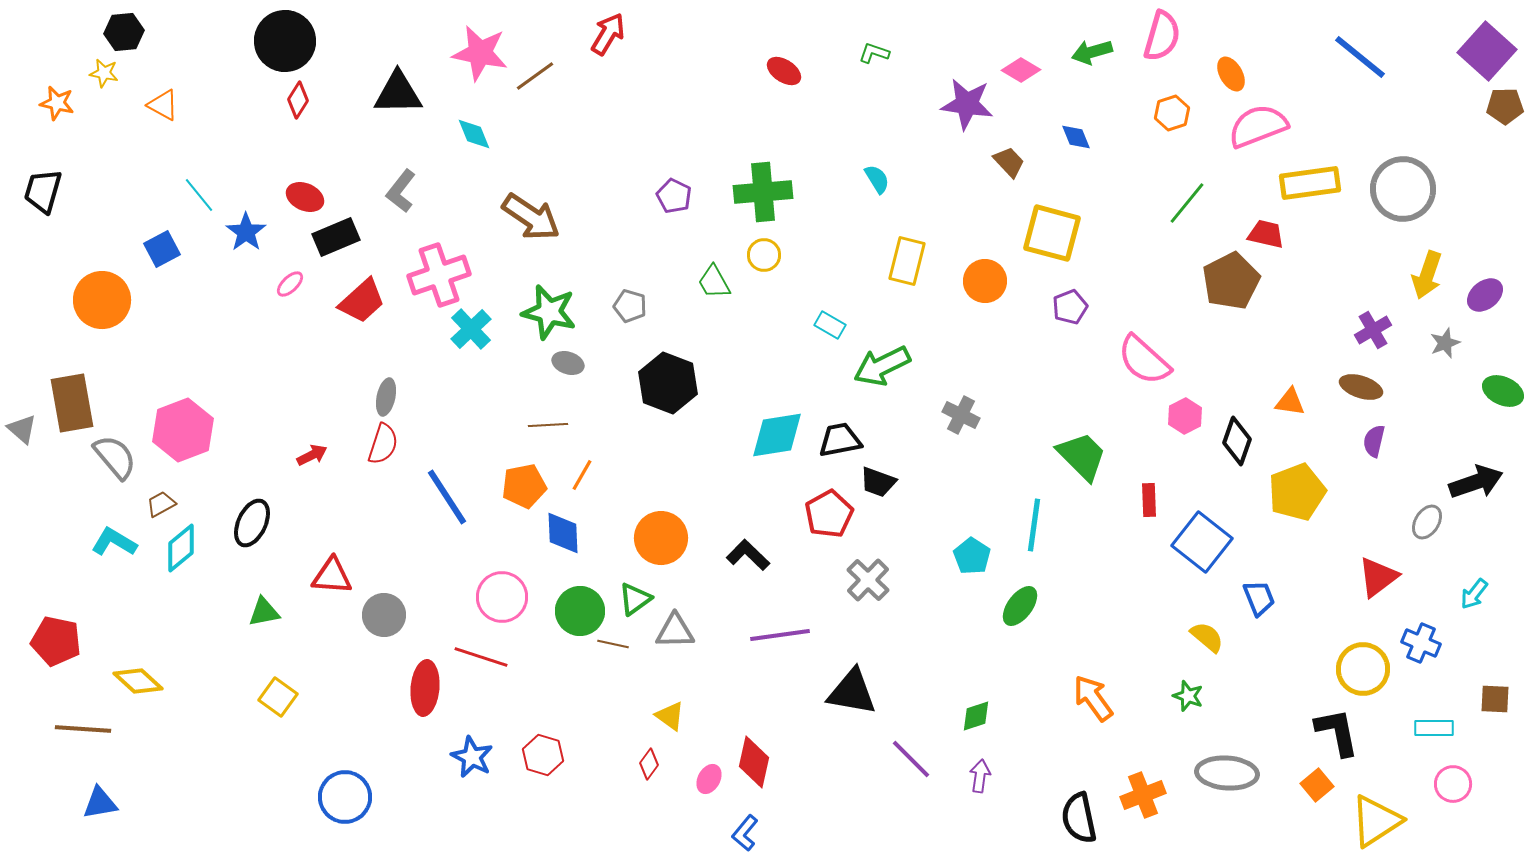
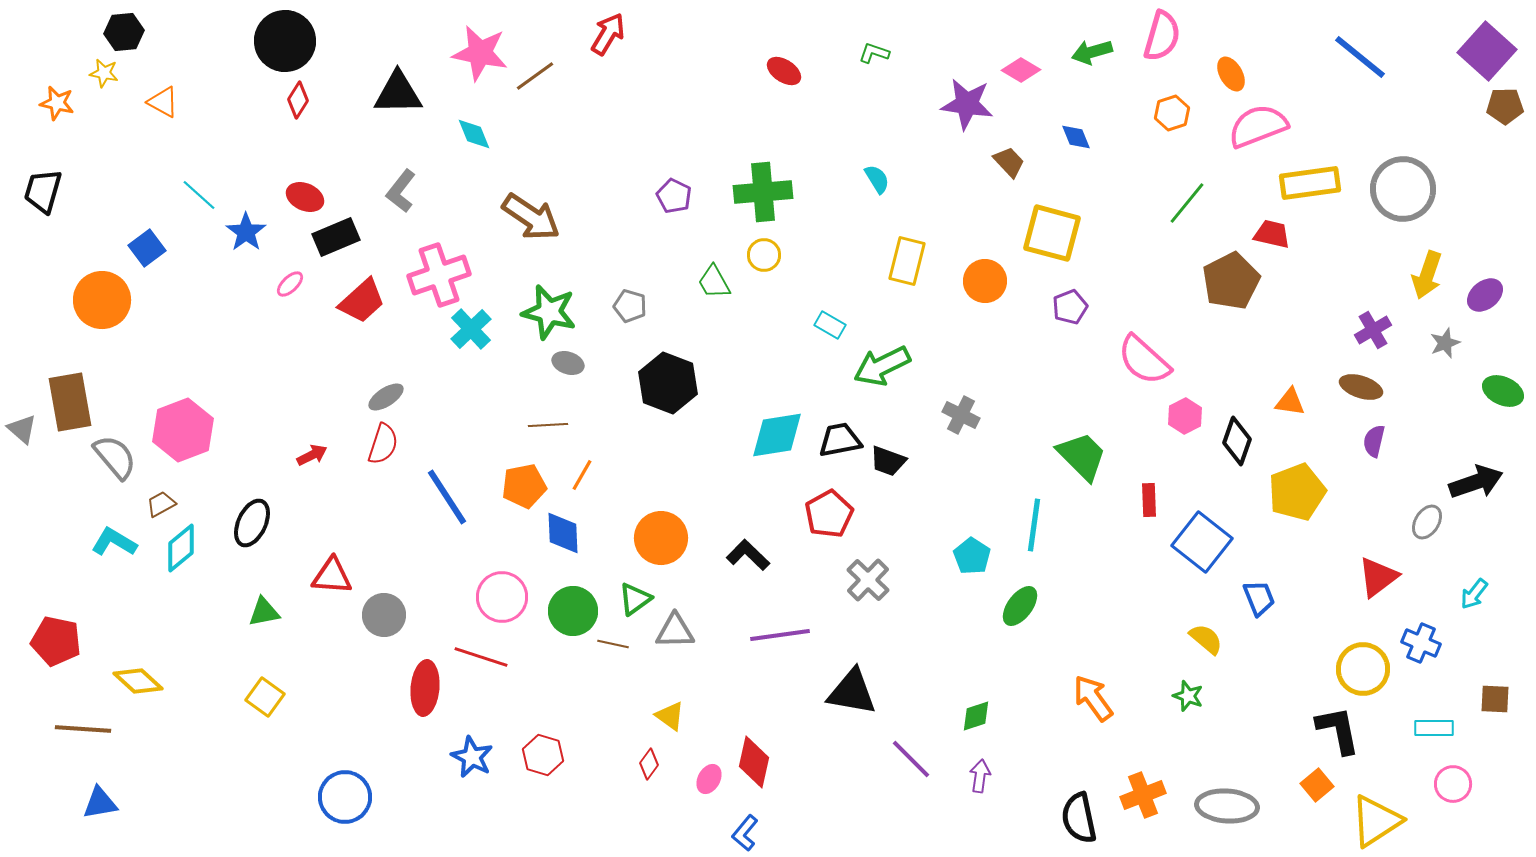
orange triangle at (163, 105): moved 3 px up
cyan line at (199, 195): rotated 9 degrees counterclockwise
red trapezoid at (1266, 234): moved 6 px right
blue square at (162, 249): moved 15 px left, 1 px up; rotated 9 degrees counterclockwise
gray ellipse at (386, 397): rotated 45 degrees clockwise
brown rectangle at (72, 403): moved 2 px left, 1 px up
black trapezoid at (878, 482): moved 10 px right, 21 px up
green circle at (580, 611): moved 7 px left
yellow semicircle at (1207, 637): moved 1 px left, 2 px down
yellow square at (278, 697): moved 13 px left
black L-shape at (1337, 732): moved 1 px right, 2 px up
gray ellipse at (1227, 773): moved 33 px down
